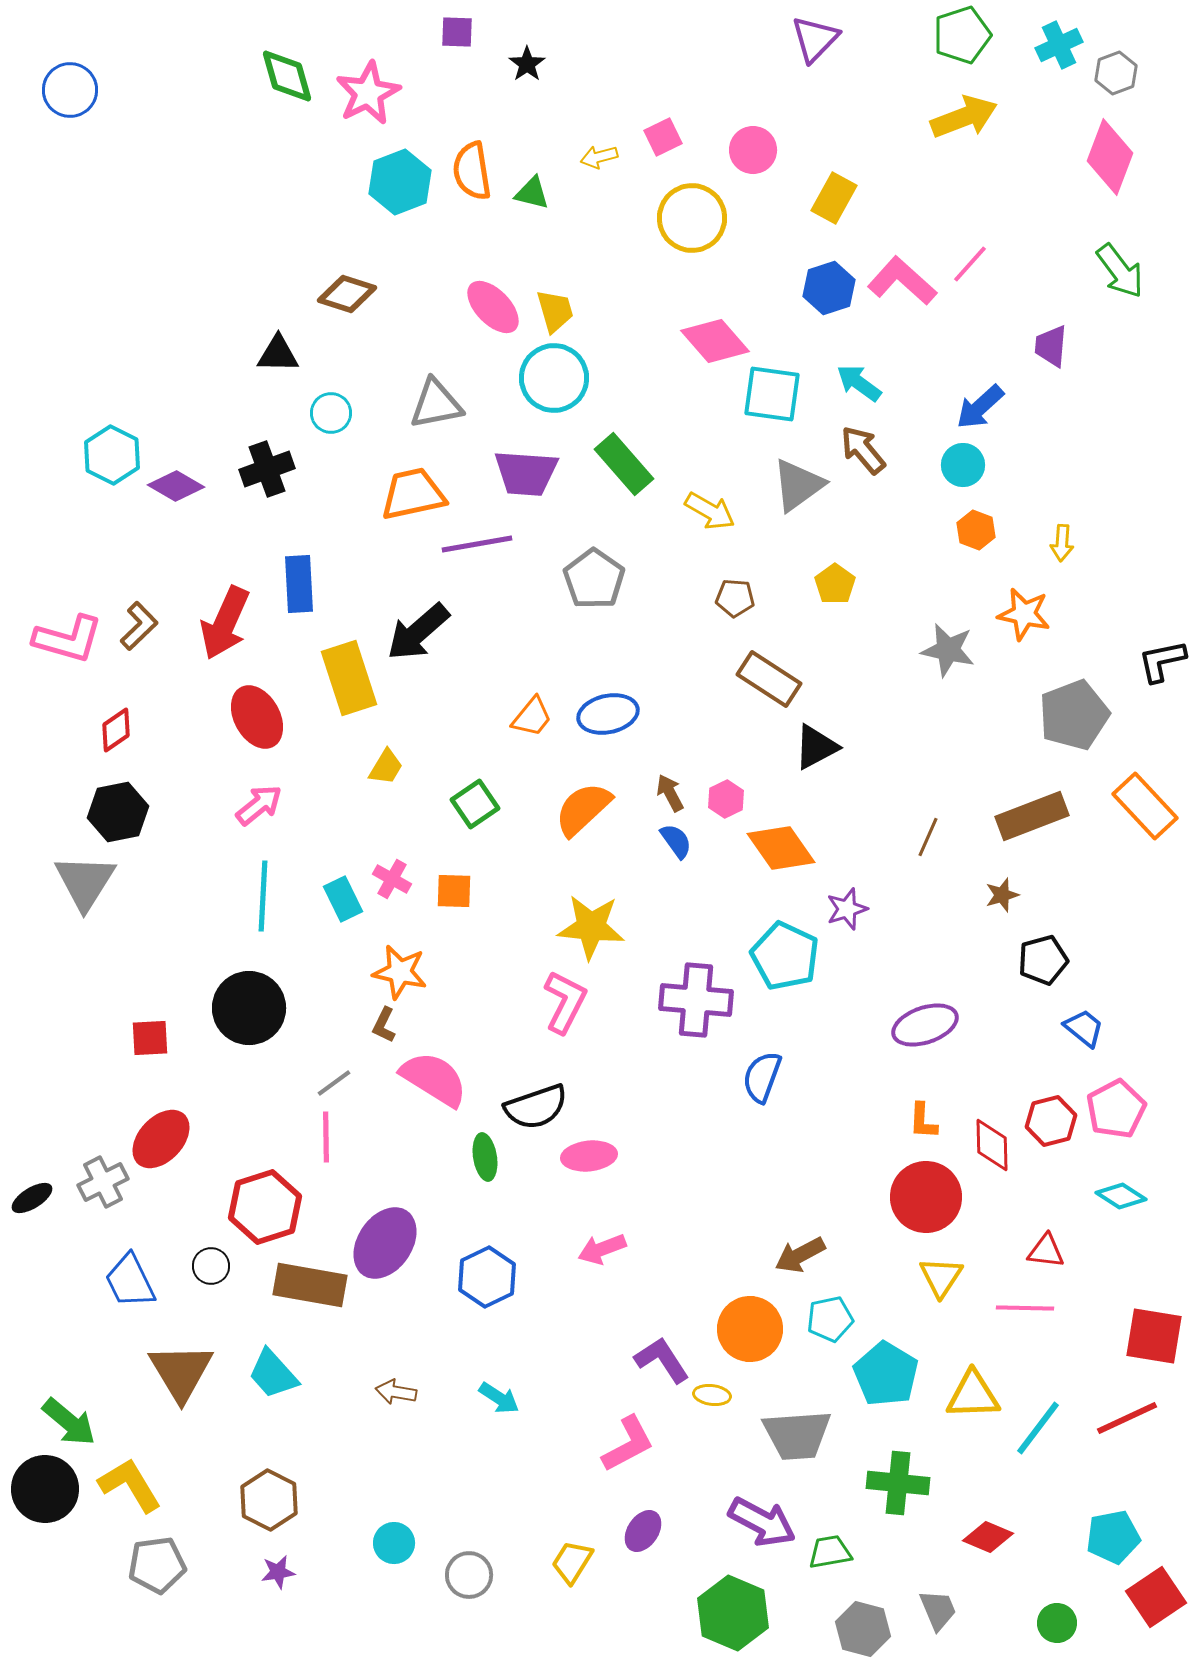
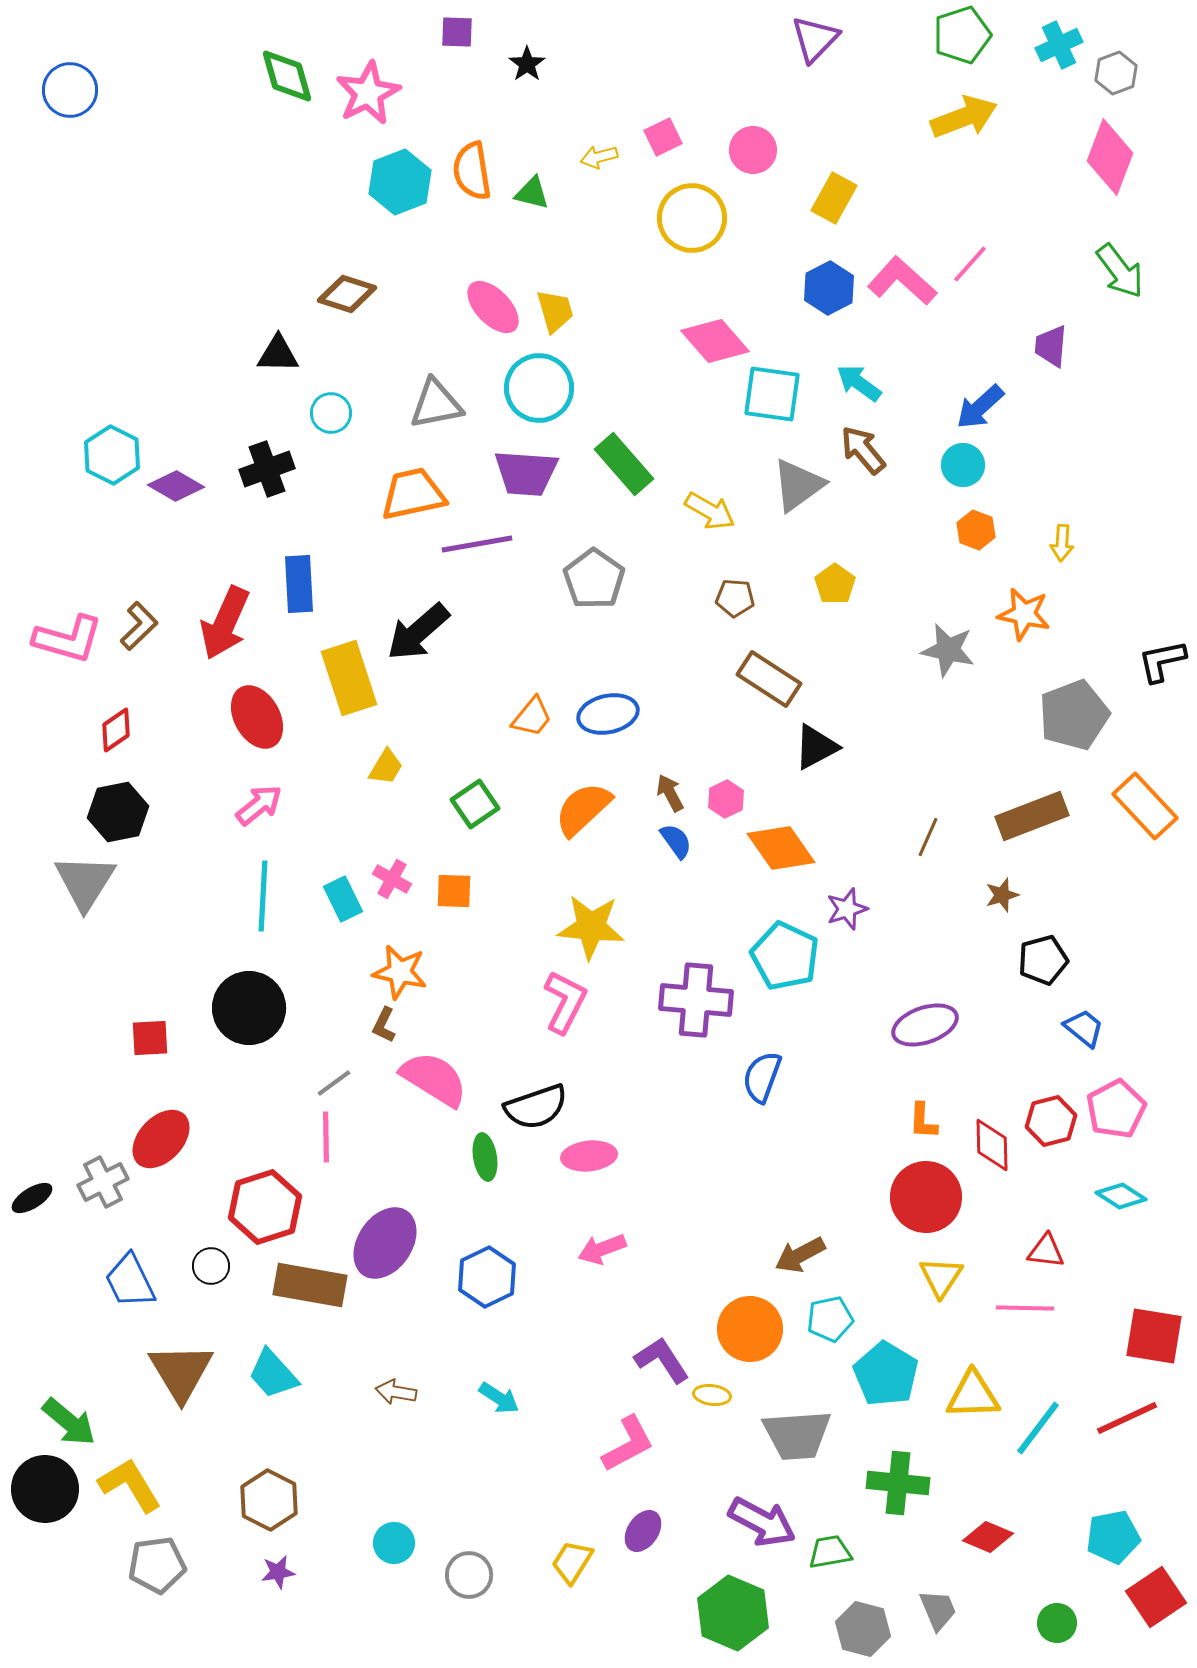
blue hexagon at (829, 288): rotated 9 degrees counterclockwise
cyan circle at (554, 378): moved 15 px left, 10 px down
